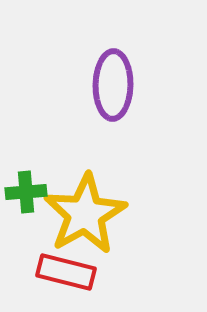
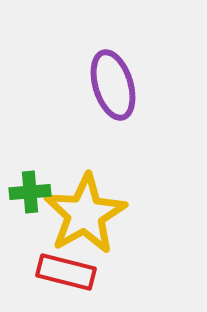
purple ellipse: rotated 18 degrees counterclockwise
green cross: moved 4 px right
